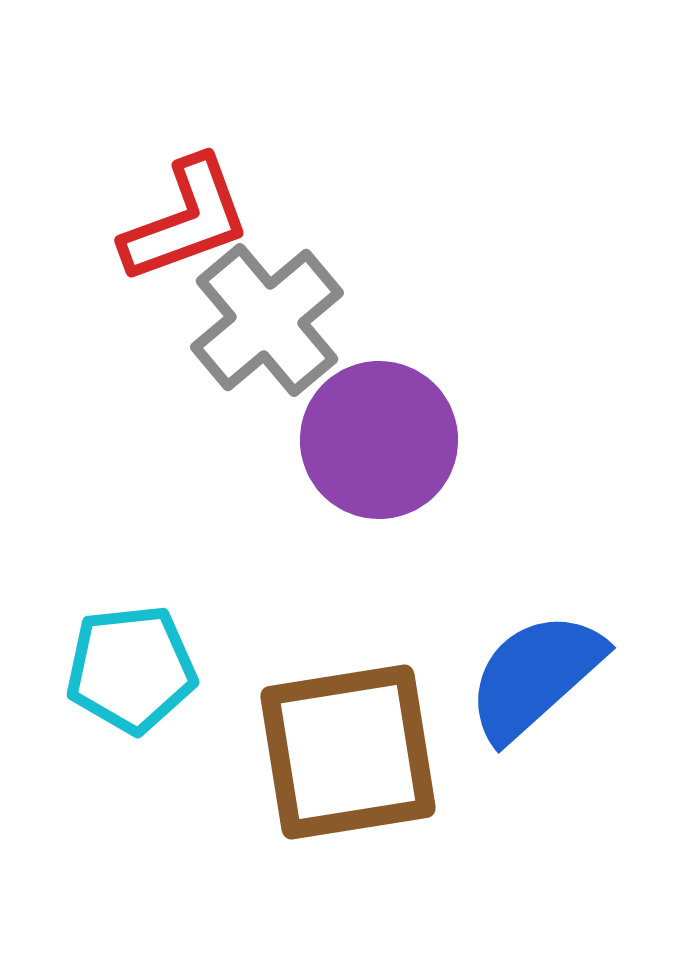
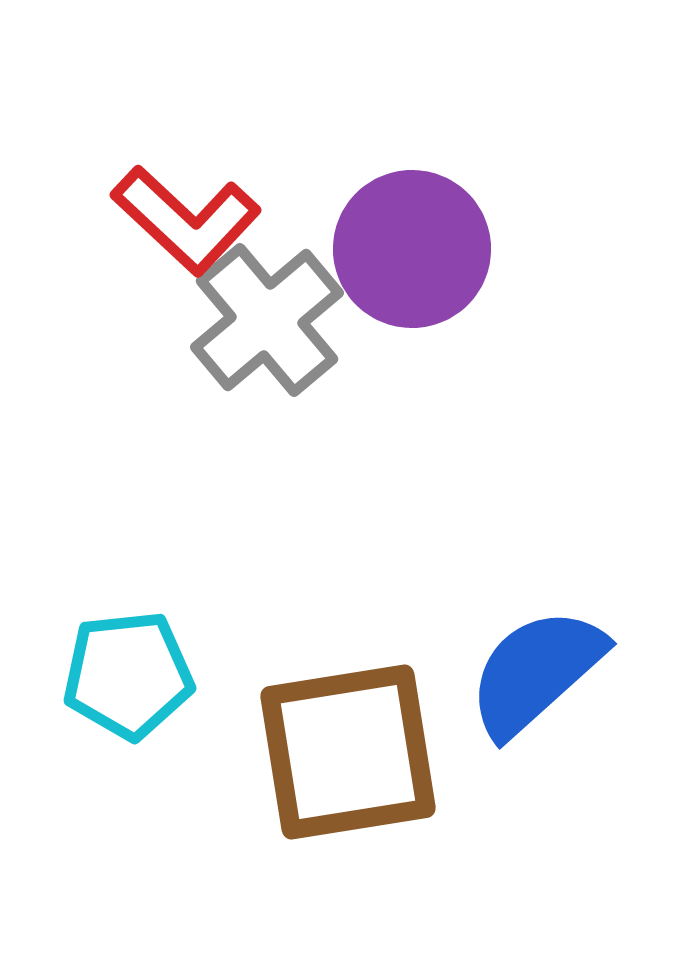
red L-shape: rotated 63 degrees clockwise
purple circle: moved 33 px right, 191 px up
cyan pentagon: moved 3 px left, 6 px down
blue semicircle: moved 1 px right, 4 px up
